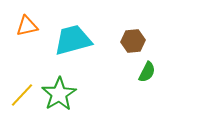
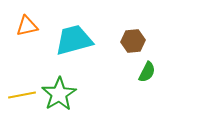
cyan trapezoid: moved 1 px right
yellow line: rotated 36 degrees clockwise
